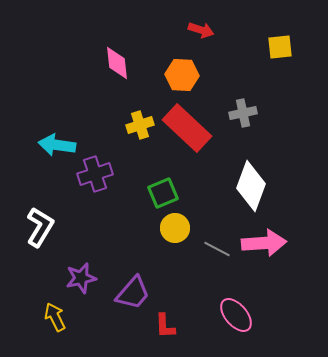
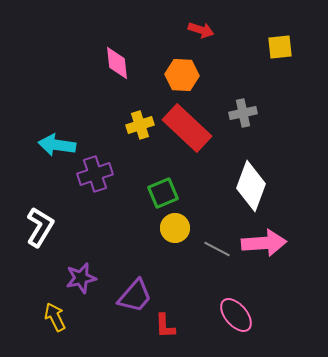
purple trapezoid: moved 2 px right, 3 px down
